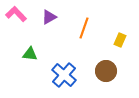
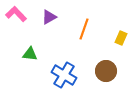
orange line: moved 1 px down
yellow rectangle: moved 1 px right, 2 px up
blue cross: rotated 10 degrees counterclockwise
